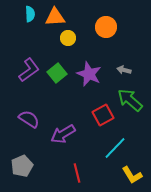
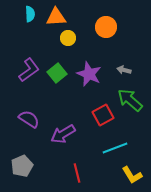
orange triangle: moved 1 px right
cyan line: rotated 25 degrees clockwise
